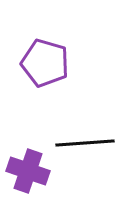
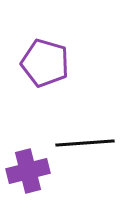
purple cross: rotated 33 degrees counterclockwise
